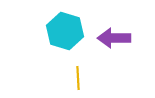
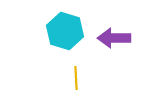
yellow line: moved 2 px left
